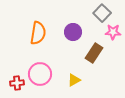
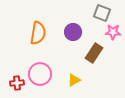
gray square: rotated 24 degrees counterclockwise
